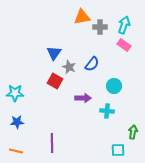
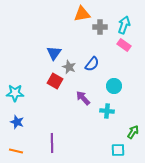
orange triangle: moved 3 px up
purple arrow: rotated 133 degrees counterclockwise
blue star: rotated 24 degrees clockwise
green arrow: rotated 24 degrees clockwise
